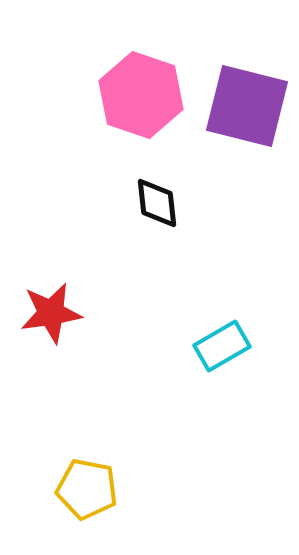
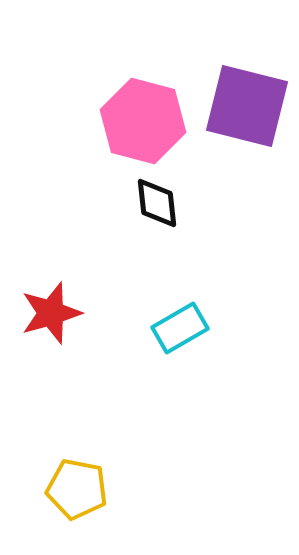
pink hexagon: moved 2 px right, 26 px down; rotated 4 degrees counterclockwise
red star: rotated 8 degrees counterclockwise
cyan rectangle: moved 42 px left, 18 px up
yellow pentagon: moved 10 px left
